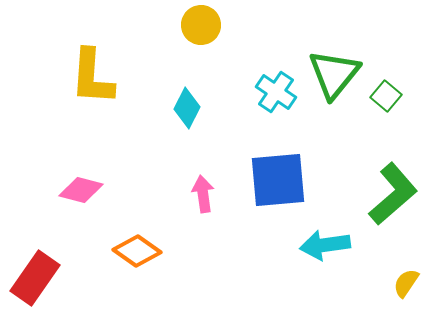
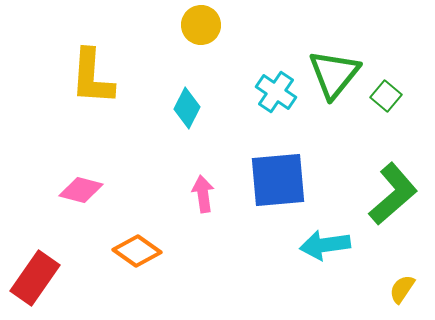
yellow semicircle: moved 4 px left, 6 px down
